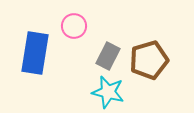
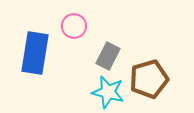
brown pentagon: moved 19 px down
